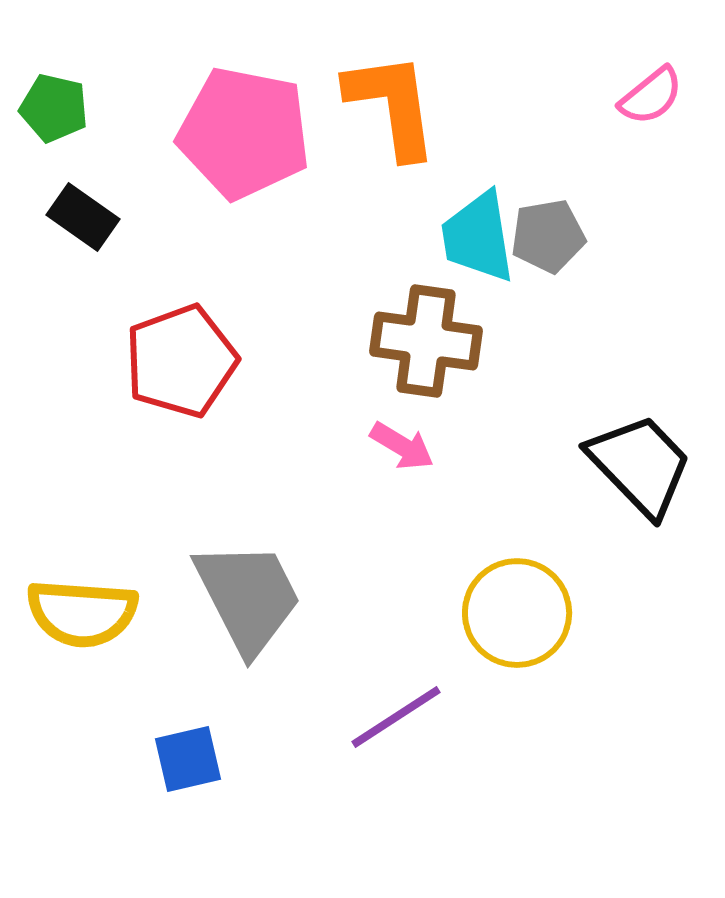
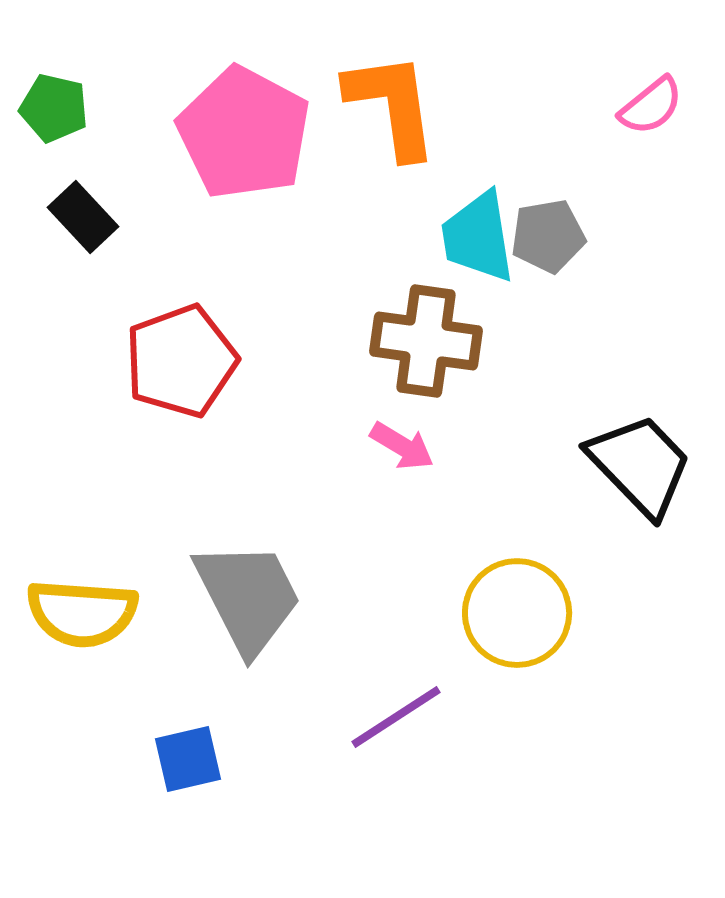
pink semicircle: moved 10 px down
pink pentagon: rotated 17 degrees clockwise
black rectangle: rotated 12 degrees clockwise
